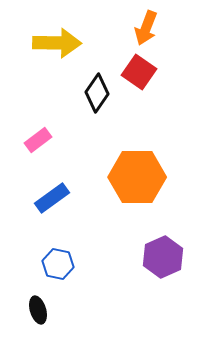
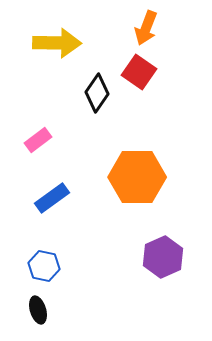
blue hexagon: moved 14 px left, 2 px down
